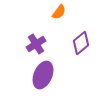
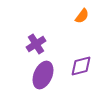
orange semicircle: moved 23 px right, 4 px down
purple diamond: moved 23 px down; rotated 25 degrees clockwise
